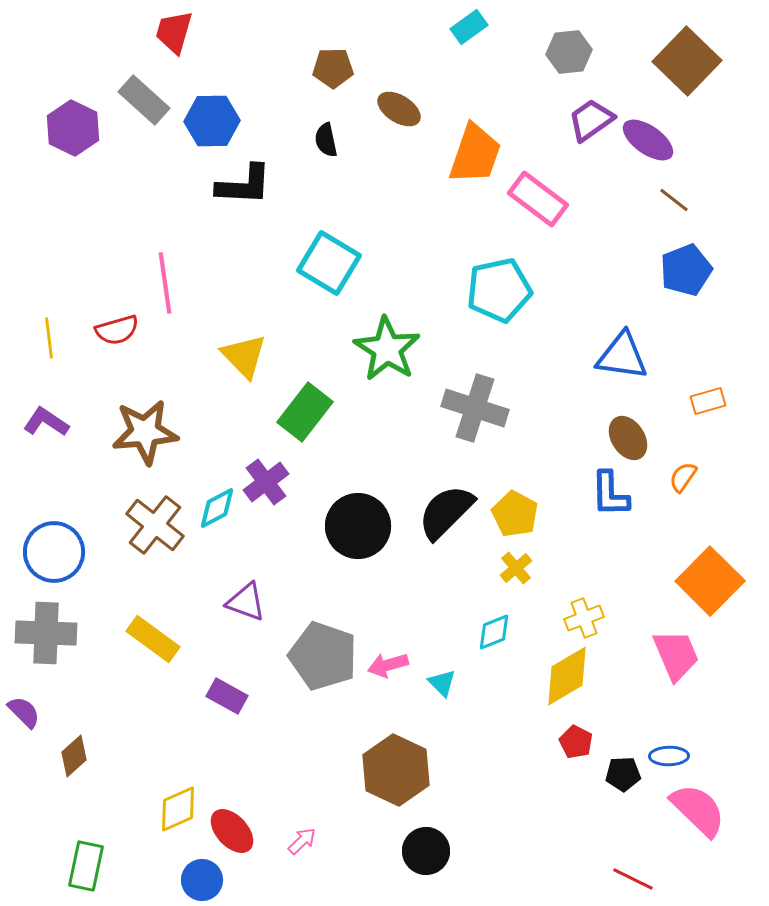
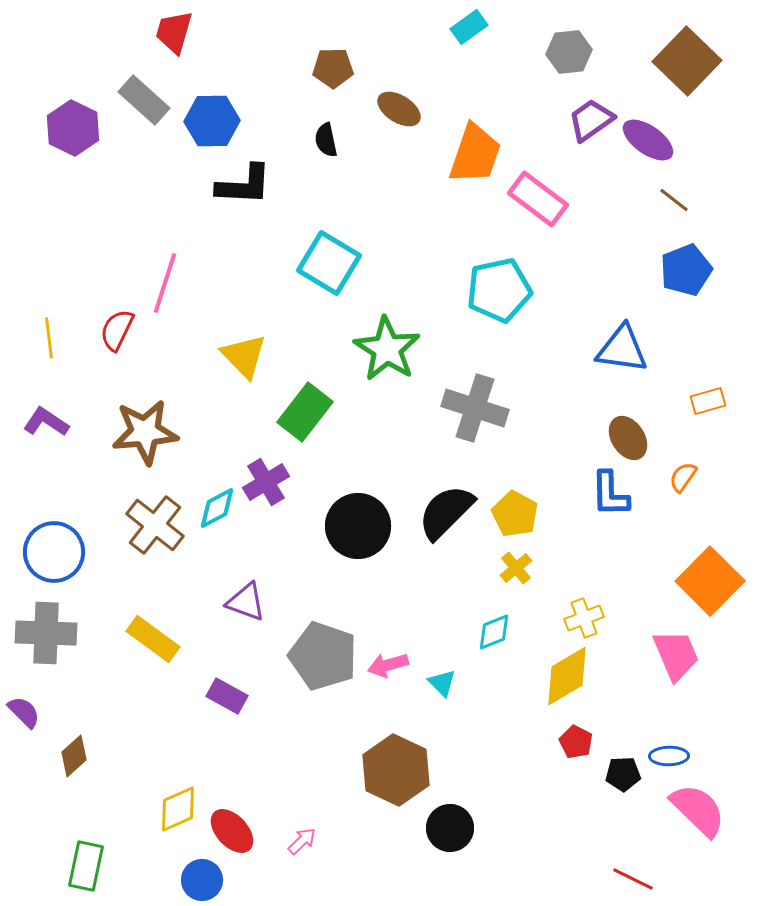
pink line at (165, 283): rotated 26 degrees clockwise
red semicircle at (117, 330): rotated 132 degrees clockwise
blue triangle at (622, 356): moved 7 px up
purple cross at (266, 482): rotated 6 degrees clockwise
black circle at (426, 851): moved 24 px right, 23 px up
